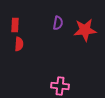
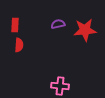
purple semicircle: moved 1 px down; rotated 112 degrees counterclockwise
red semicircle: moved 1 px down
